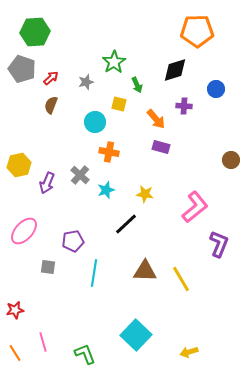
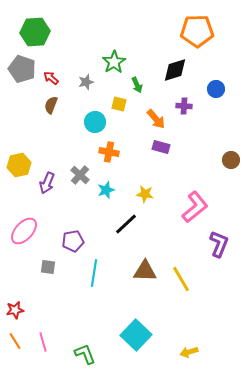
red arrow: rotated 98 degrees counterclockwise
orange line: moved 12 px up
